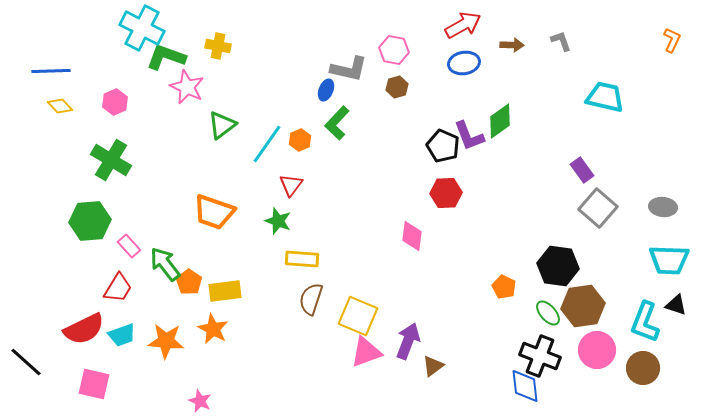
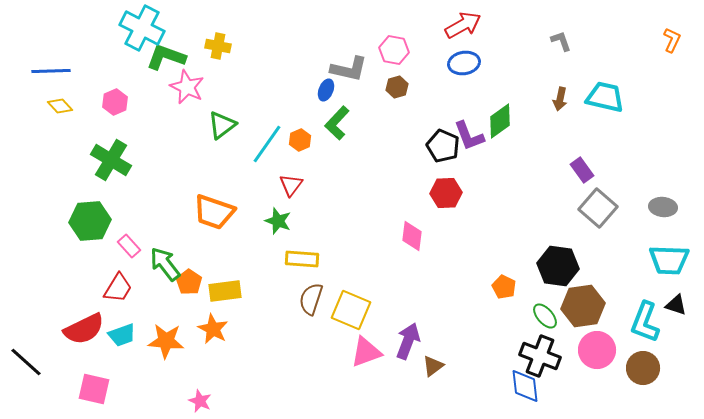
brown arrow at (512, 45): moved 48 px right, 54 px down; rotated 100 degrees clockwise
green ellipse at (548, 313): moved 3 px left, 3 px down
yellow square at (358, 316): moved 7 px left, 6 px up
pink square at (94, 384): moved 5 px down
